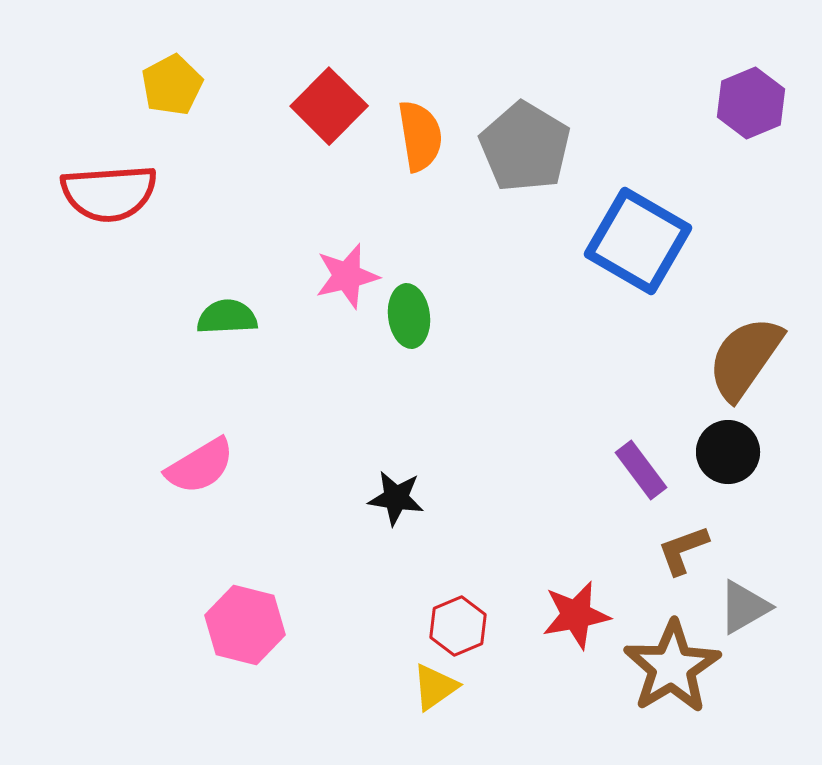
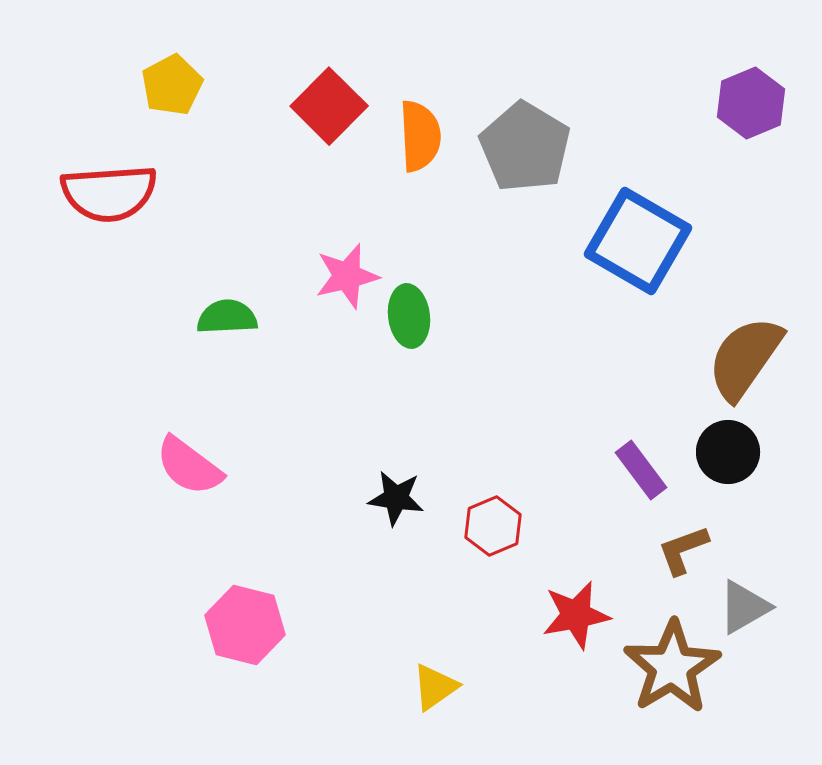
orange semicircle: rotated 6 degrees clockwise
pink semicircle: moved 11 px left; rotated 68 degrees clockwise
red hexagon: moved 35 px right, 100 px up
